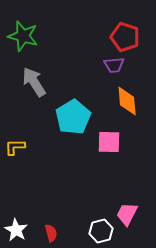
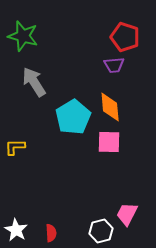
orange diamond: moved 17 px left, 6 px down
red semicircle: rotated 12 degrees clockwise
